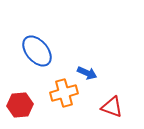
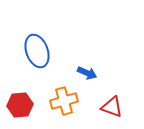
blue ellipse: rotated 20 degrees clockwise
orange cross: moved 8 px down
